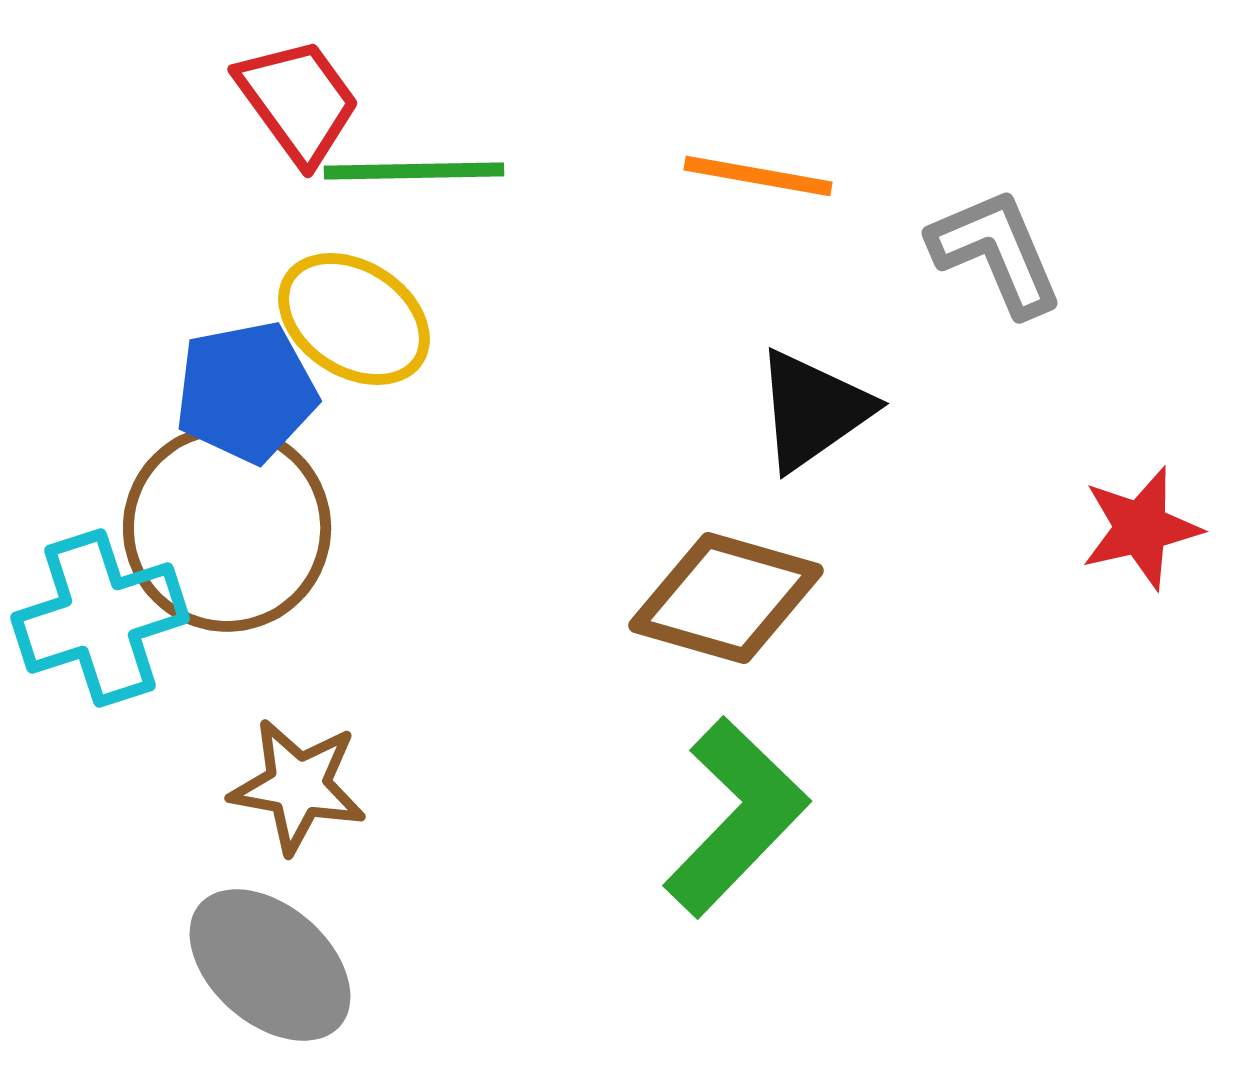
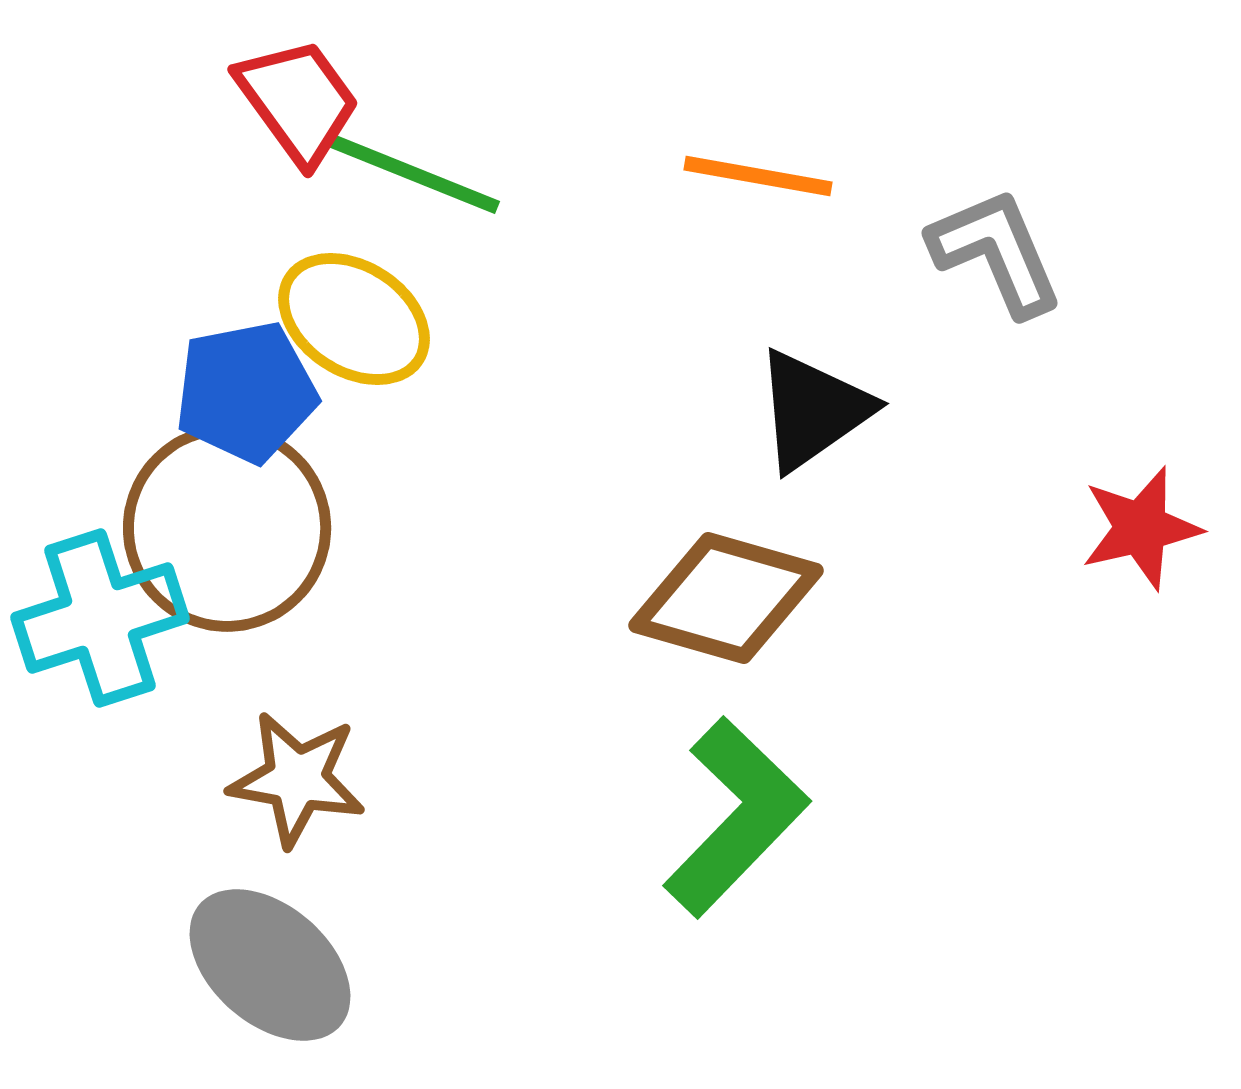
green line: moved 3 px down; rotated 23 degrees clockwise
brown star: moved 1 px left, 7 px up
